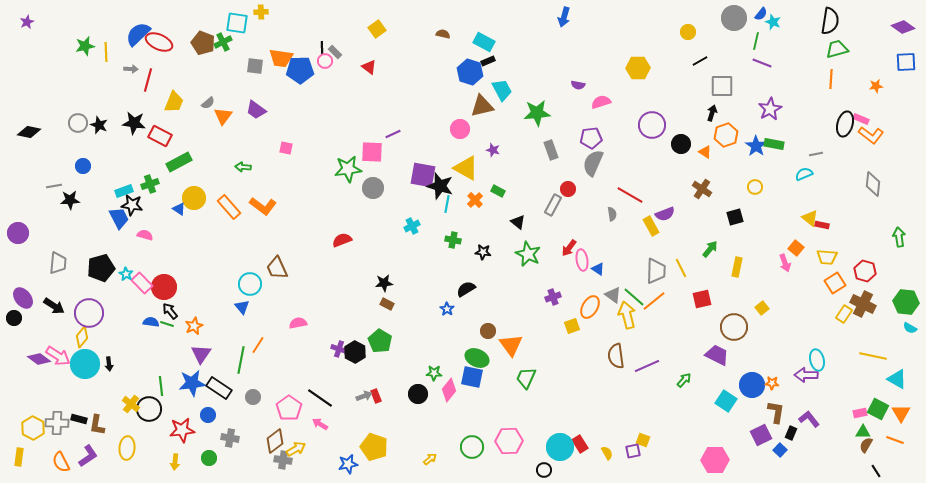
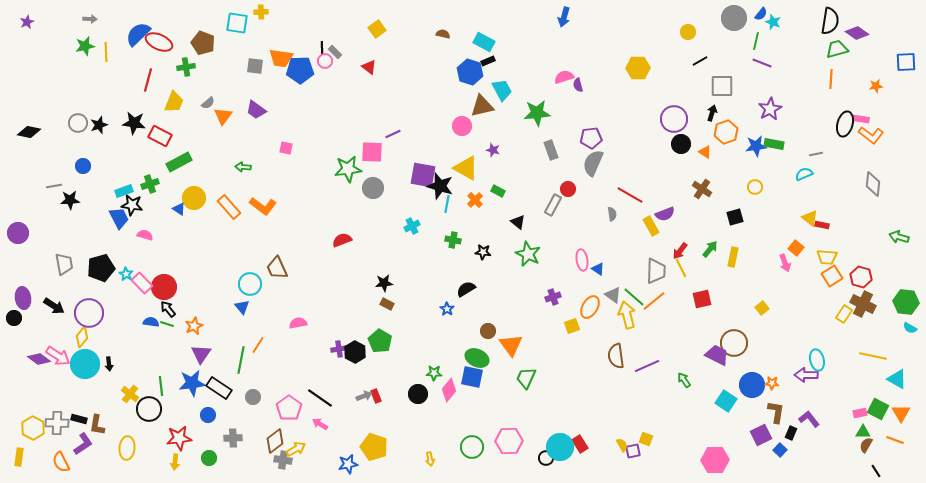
purple diamond at (903, 27): moved 46 px left, 6 px down
green cross at (223, 42): moved 37 px left, 25 px down; rotated 18 degrees clockwise
gray arrow at (131, 69): moved 41 px left, 50 px up
purple semicircle at (578, 85): rotated 64 degrees clockwise
pink semicircle at (601, 102): moved 37 px left, 25 px up
pink rectangle at (861, 119): rotated 14 degrees counterclockwise
black star at (99, 125): rotated 30 degrees clockwise
purple circle at (652, 125): moved 22 px right, 6 px up
pink circle at (460, 129): moved 2 px right, 3 px up
orange hexagon at (726, 135): moved 3 px up
blue star at (756, 146): rotated 30 degrees clockwise
green arrow at (899, 237): rotated 66 degrees counterclockwise
red arrow at (569, 248): moved 111 px right, 3 px down
gray trapezoid at (58, 263): moved 6 px right, 1 px down; rotated 15 degrees counterclockwise
yellow rectangle at (737, 267): moved 4 px left, 10 px up
red hexagon at (865, 271): moved 4 px left, 6 px down
orange square at (835, 283): moved 3 px left, 7 px up
purple ellipse at (23, 298): rotated 30 degrees clockwise
black arrow at (170, 311): moved 2 px left, 2 px up
brown circle at (734, 327): moved 16 px down
purple cross at (339, 349): rotated 28 degrees counterclockwise
green arrow at (684, 380): rotated 77 degrees counterclockwise
yellow cross at (131, 404): moved 1 px left, 10 px up
red star at (182, 430): moved 3 px left, 8 px down
gray cross at (230, 438): moved 3 px right; rotated 12 degrees counterclockwise
yellow square at (643, 440): moved 3 px right, 1 px up
yellow semicircle at (607, 453): moved 15 px right, 8 px up
purple L-shape at (88, 456): moved 5 px left, 12 px up
yellow arrow at (430, 459): rotated 120 degrees clockwise
black circle at (544, 470): moved 2 px right, 12 px up
